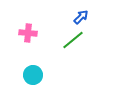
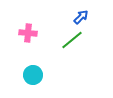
green line: moved 1 px left
